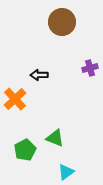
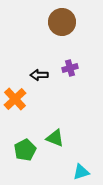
purple cross: moved 20 px left
cyan triangle: moved 15 px right; rotated 18 degrees clockwise
